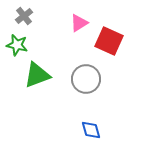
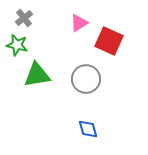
gray cross: moved 2 px down
green triangle: rotated 12 degrees clockwise
blue diamond: moved 3 px left, 1 px up
